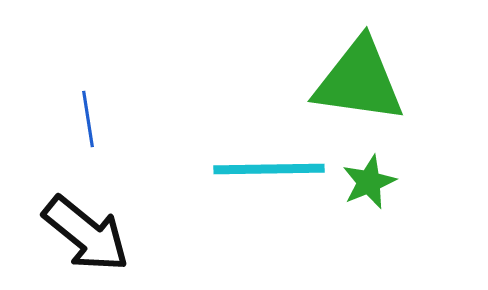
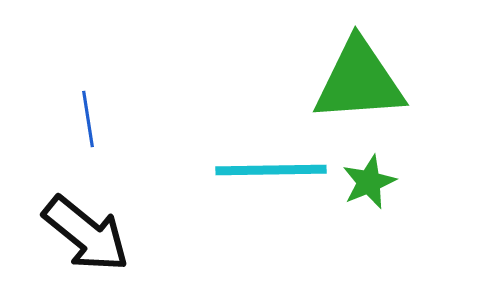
green triangle: rotated 12 degrees counterclockwise
cyan line: moved 2 px right, 1 px down
